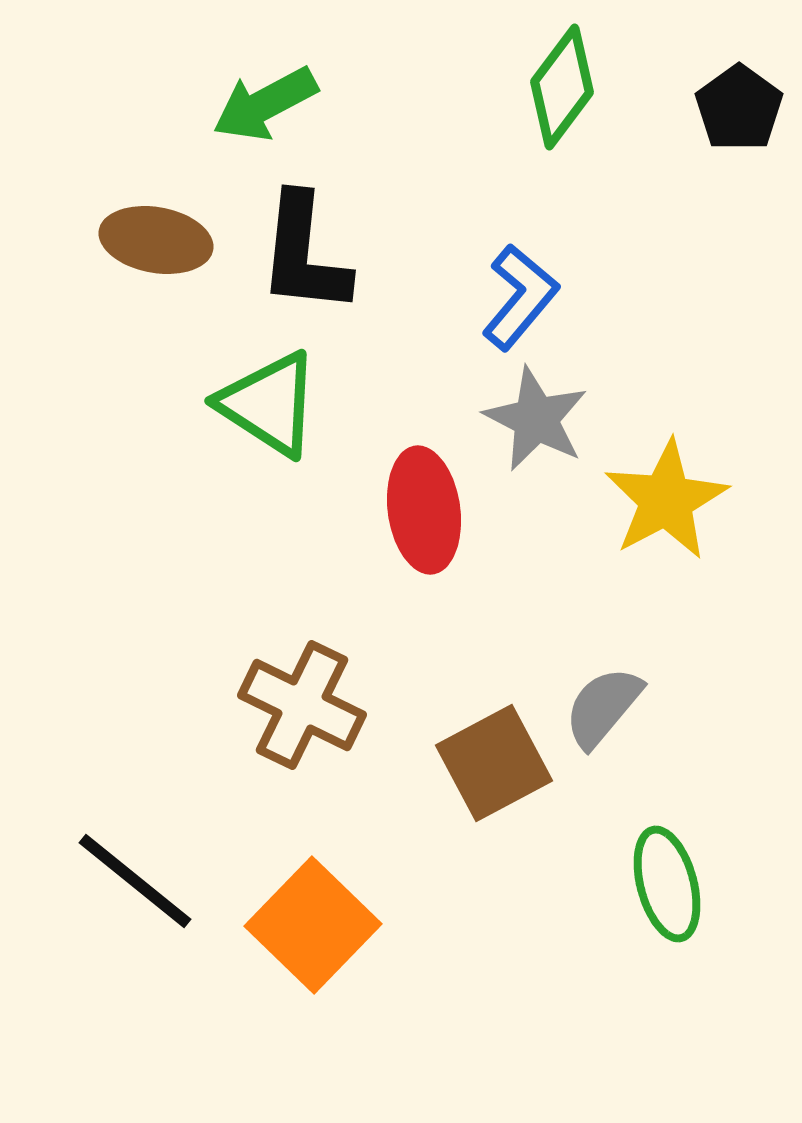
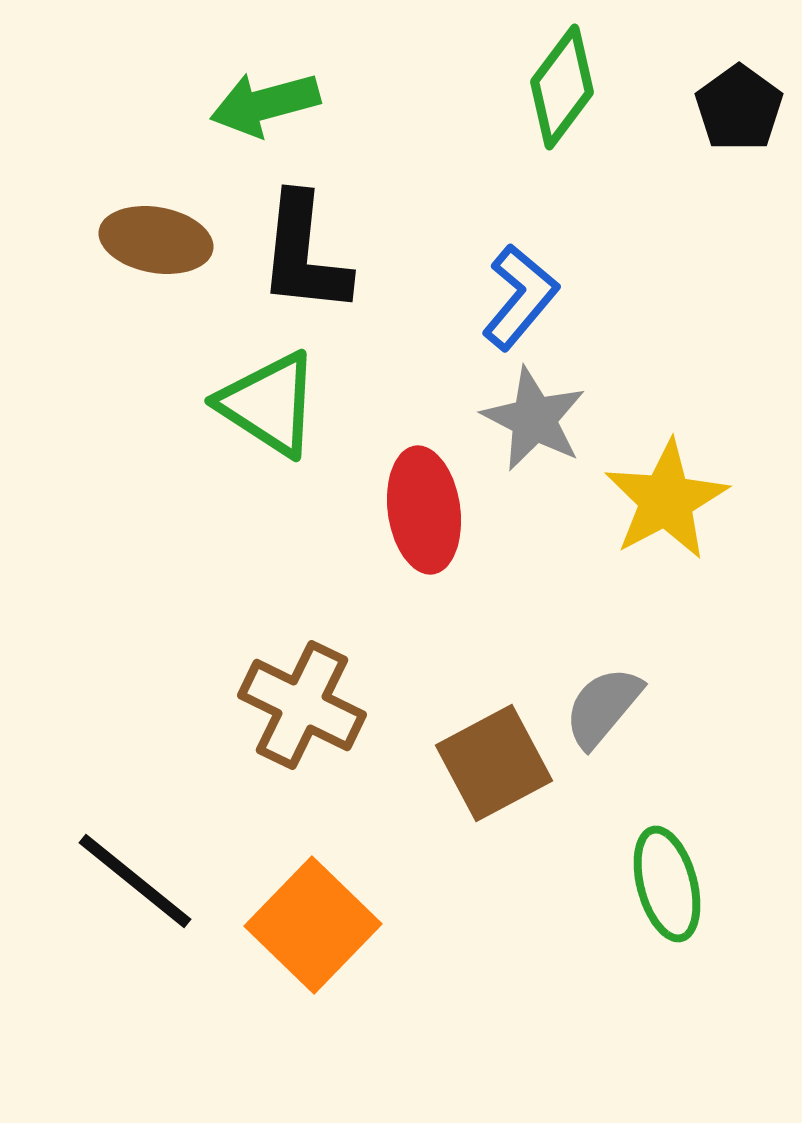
green arrow: rotated 13 degrees clockwise
gray star: moved 2 px left
